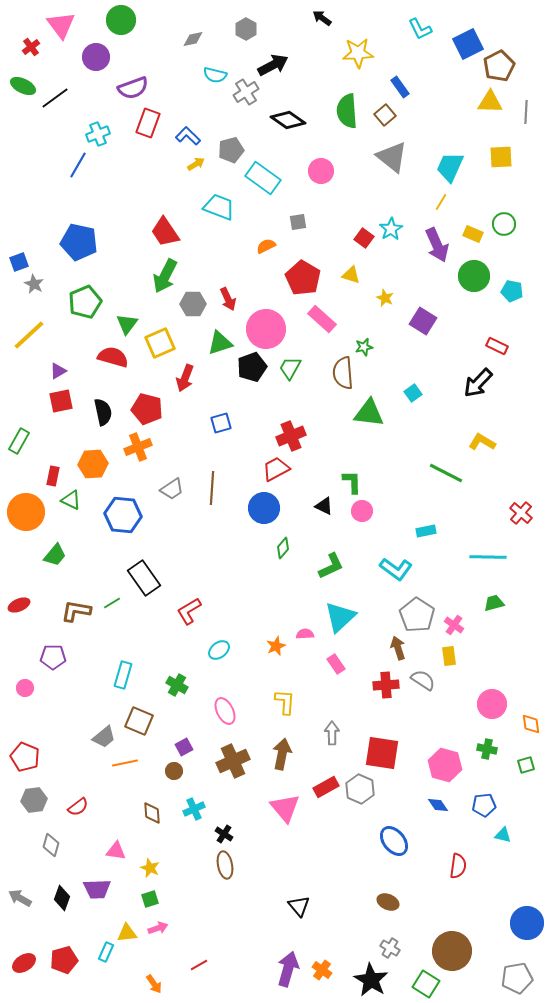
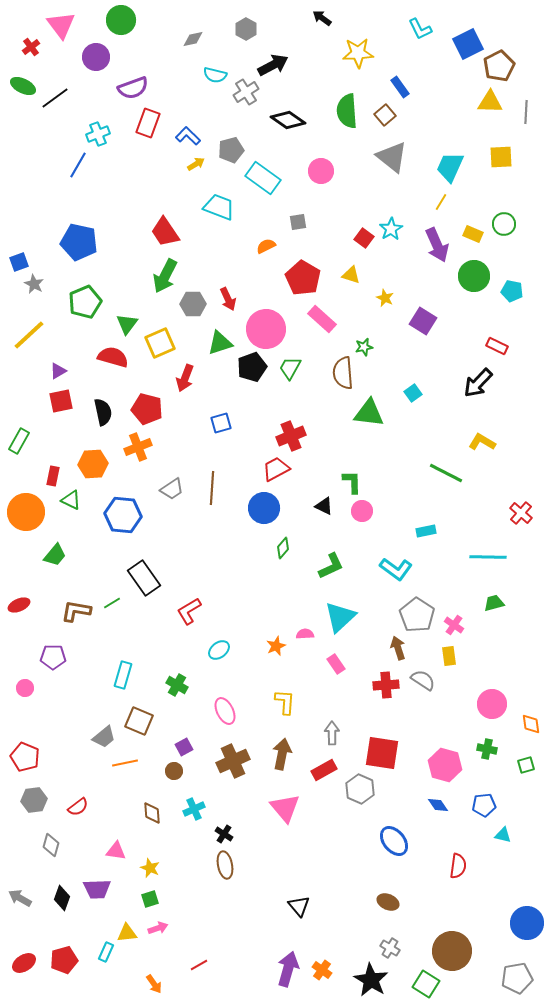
red rectangle at (326, 787): moved 2 px left, 17 px up
